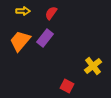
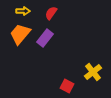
orange trapezoid: moved 7 px up
yellow cross: moved 6 px down
